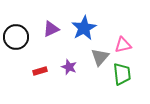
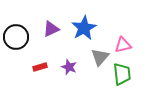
red rectangle: moved 4 px up
